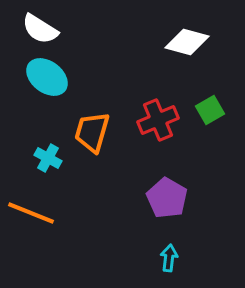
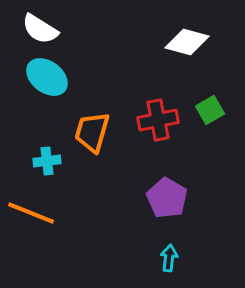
red cross: rotated 12 degrees clockwise
cyan cross: moved 1 px left, 3 px down; rotated 36 degrees counterclockwise
